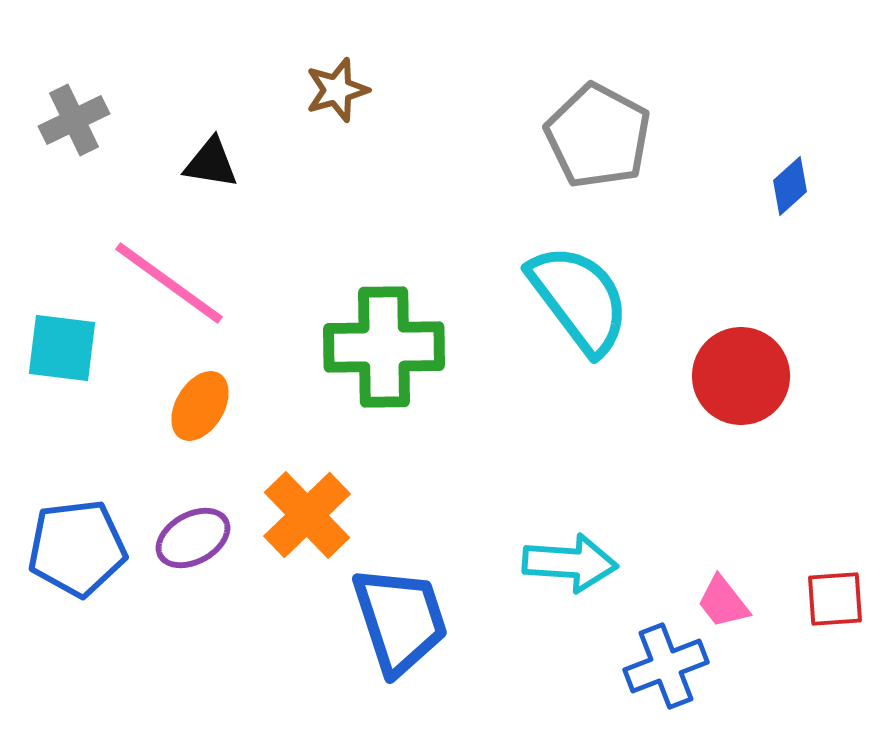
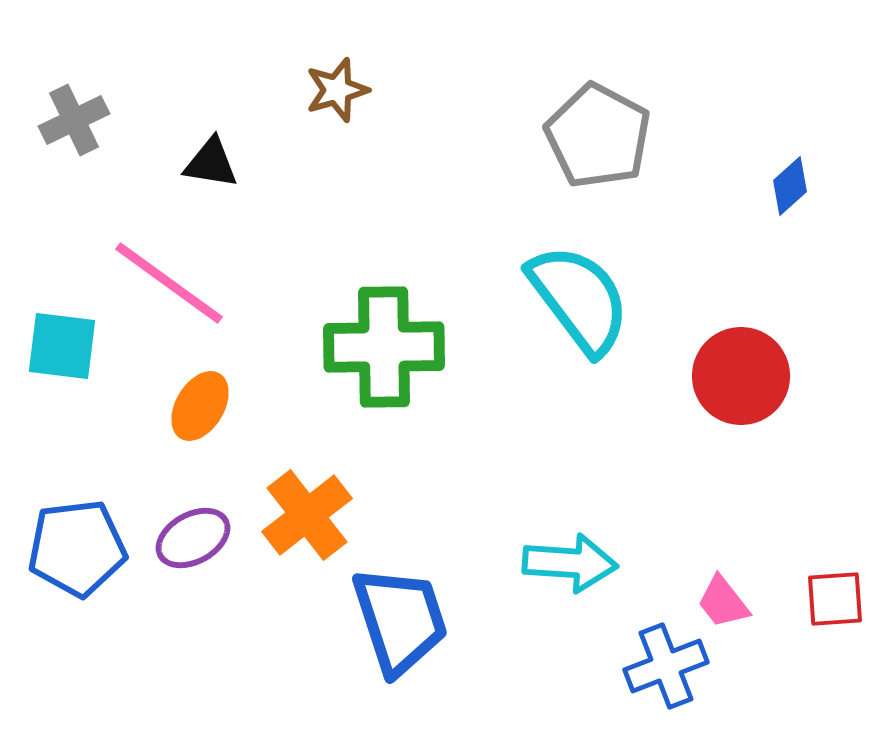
cyan square: moved 2 px up
orange cross: rotated 6 degrees clockwise
